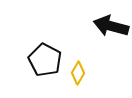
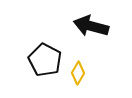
black arrow: moved 20 px left
